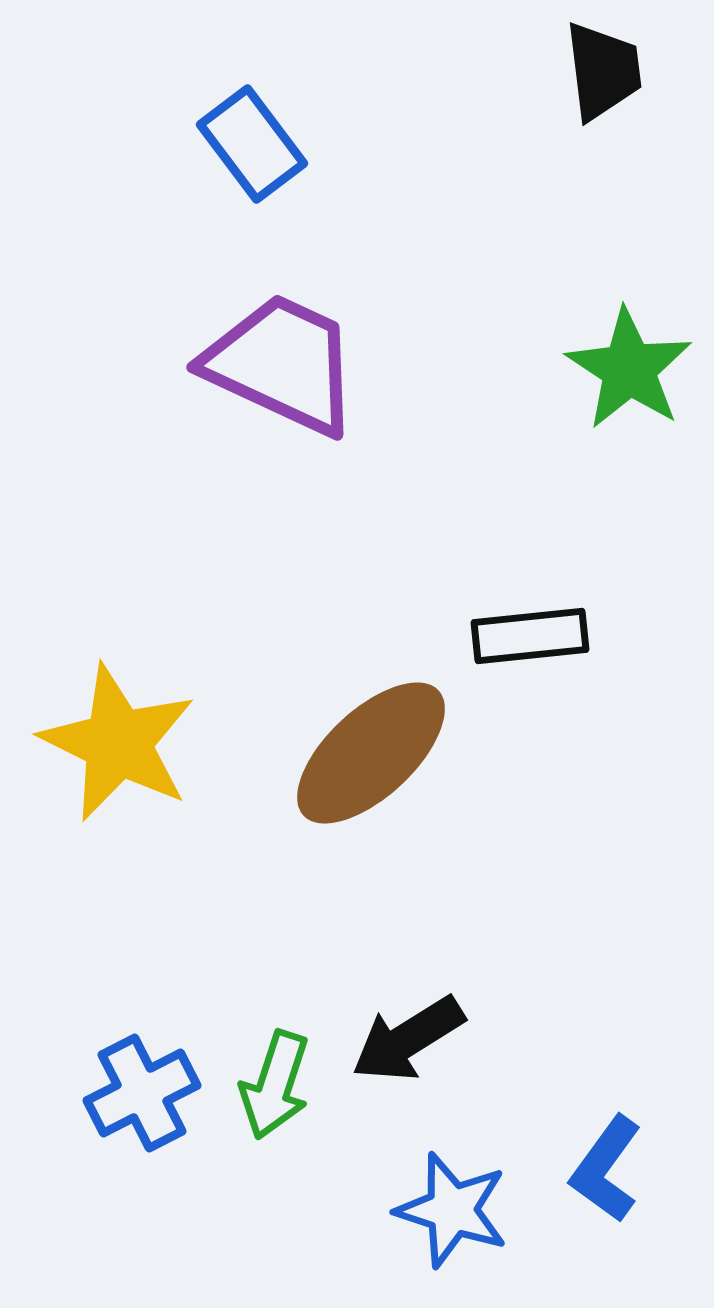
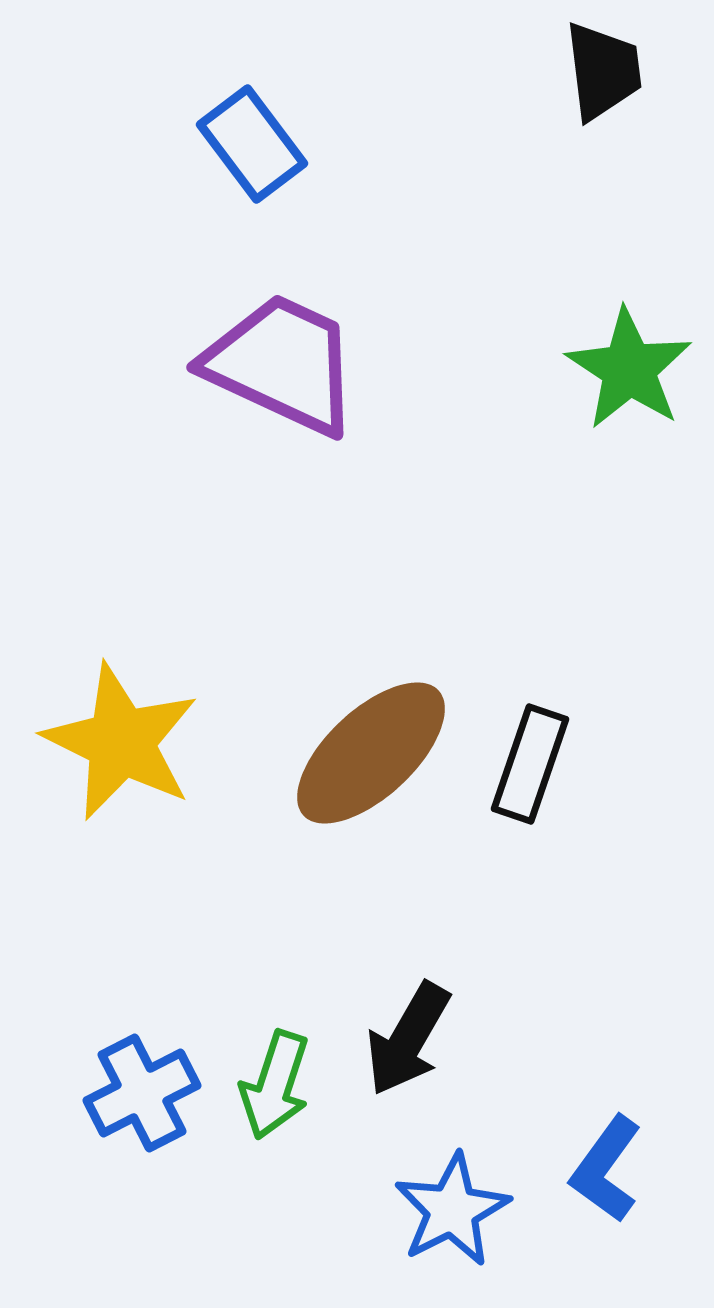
black rectangle: moved 128 px down; rotated 65 degrees counterclockwise
yellow star: moved 3 px right, 1 px up
black arrow: rotated 28 degrees counterclockwise
blue star: rotated 27 degrees clockwise
